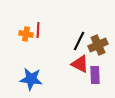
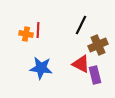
black line: moved 2 px right, 16 px up
red triangle: moved 1 px right
purple rectangle: rotated 12 degrees counterclockwise
blue star: moved 10 px right, 11 px up
